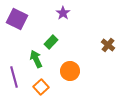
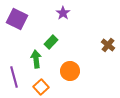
green arrow: rotated 18 degrees clockwise
